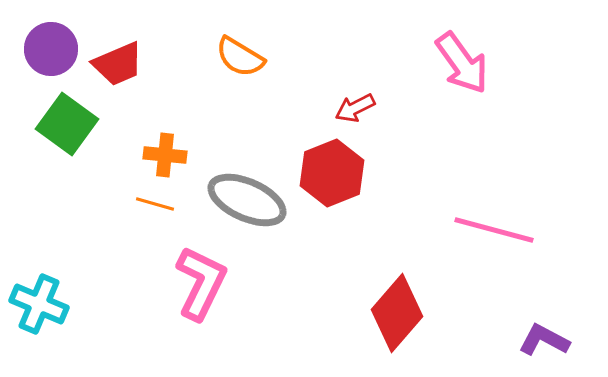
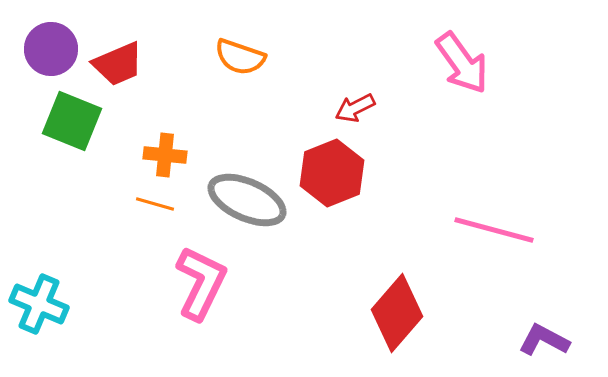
orange semicircle: rotated 12 degrees counterclockwise
green square: moved 5 px right, 3 px up; rotated 14 degrees counterclockwise
